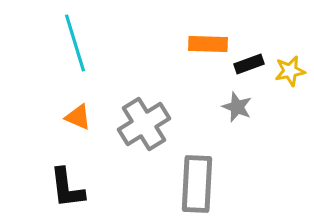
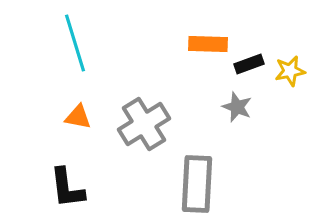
orange triangle: rotated 12 degrees counterclockwise
